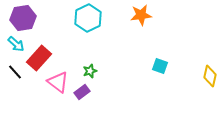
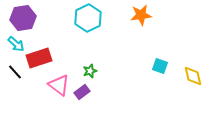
red rectangle: rotated 30 degrees clockwise
yellow diamond: moved 17 px left; rotated 25 degrees counterclockwise
pink triangle: moved 1 px right, 3 px down
